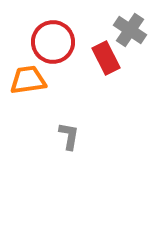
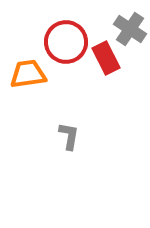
gray cross: moved 1 px up
red circle: moved 13 px right
orange trapezoid: moved 6 px up
